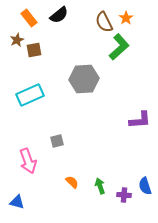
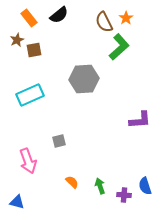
gray square: moved 2 px right
